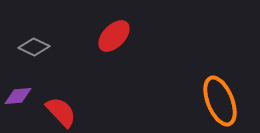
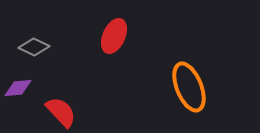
red ellipse: rotated 20 degrees counterclockwise
purple diamond: moved 8 px up
orange ellipse: moved 31 px left, 14 px up
